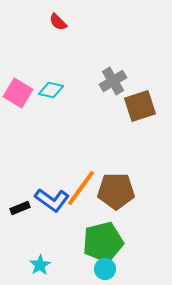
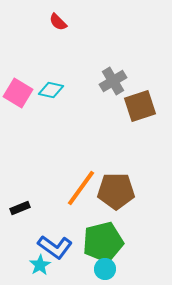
blue L-shape: moved 3 px right, 47 px down
